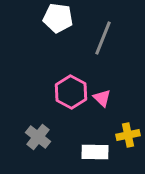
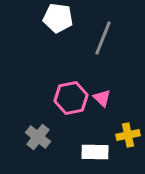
pink hexagon: moved 6 px down; rotated 20 degrees clockwise
